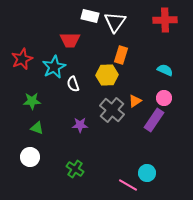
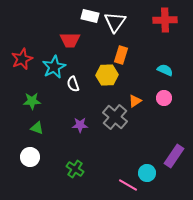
gray cross: moved 3 px right, 7 px down
purple rectangle: moved 20 px right, 36 px down
